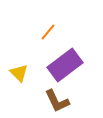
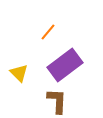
brown L-shape: rotated 152 degrees counterclockwise
